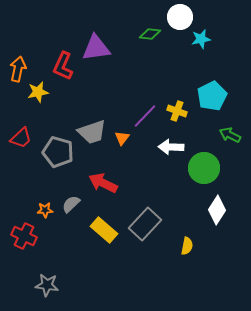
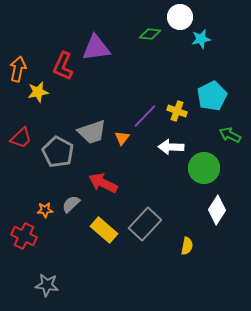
gray pentagon: rotated 12 degrees clockwise
